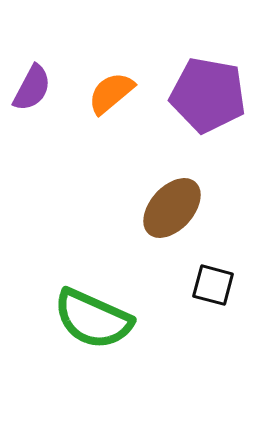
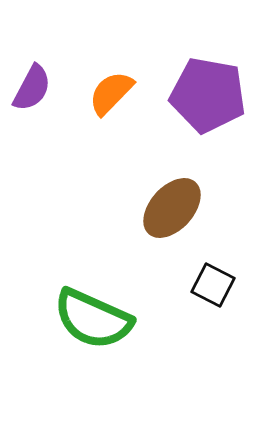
orange semicircle: rotated 6 degrees counterclockwise
black square: rotated 12 degrees clockwise
